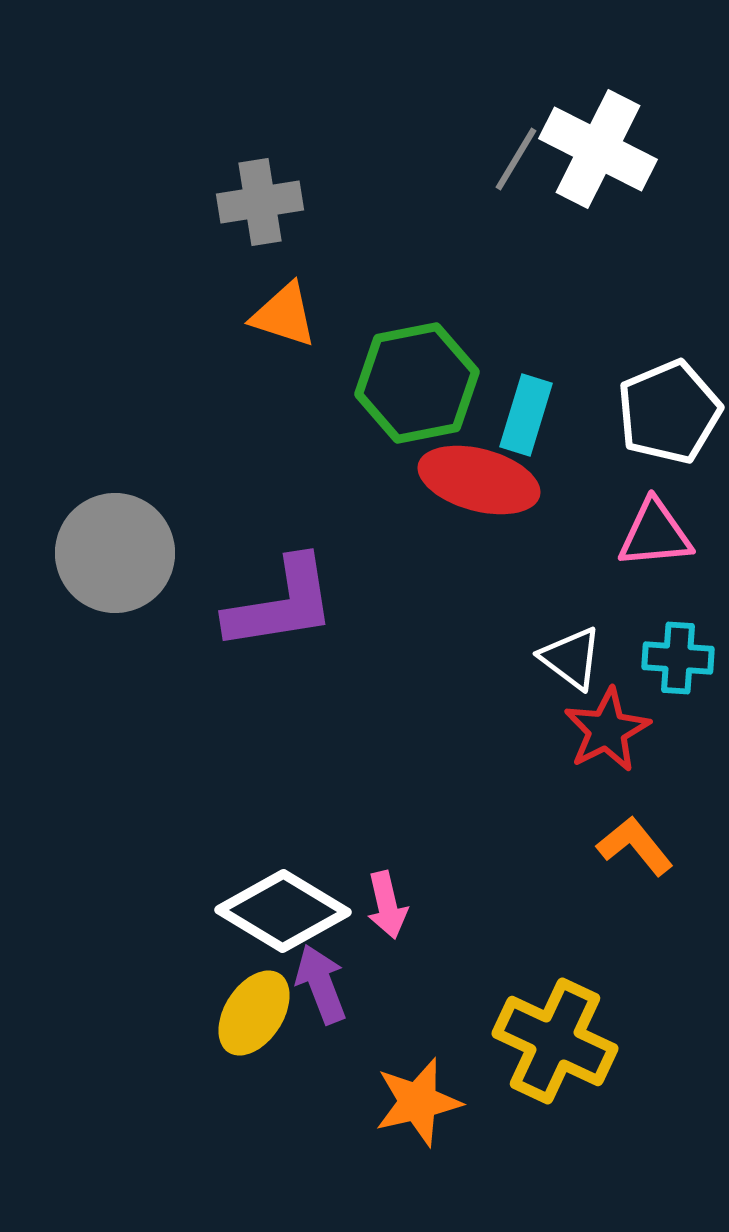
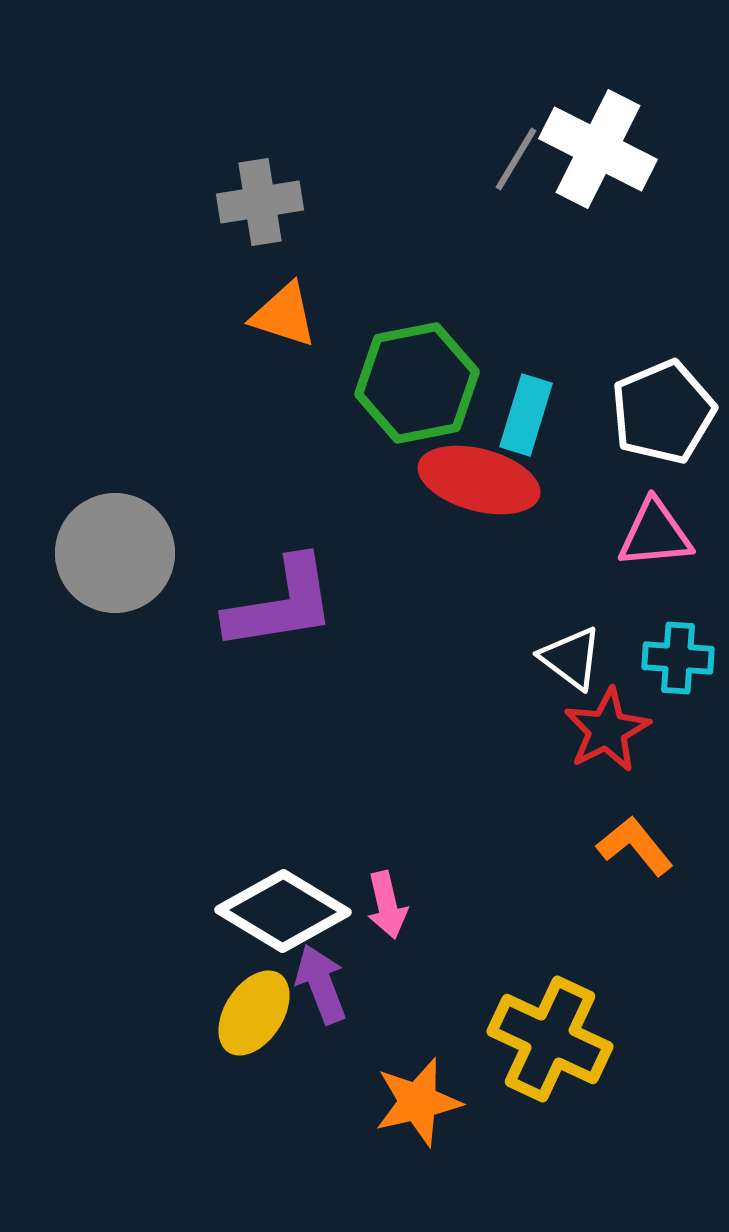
white pentagon: moved 6 px left
yellow cross: moved 5 px left, 2 px up
